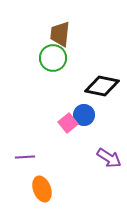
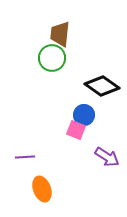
green circle: moved 1 px left
black diamond: rotated 24 degrees clockwise
pink square: moved 8 px right, 7 px down; rotated 30 degrees counterclockwise
purple arrow: moved 2 px left, 1 px up
